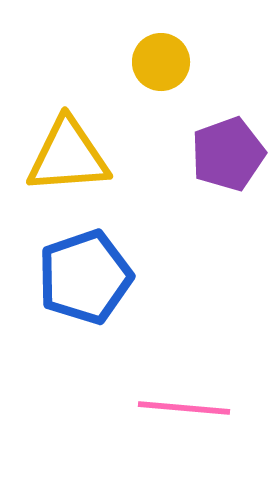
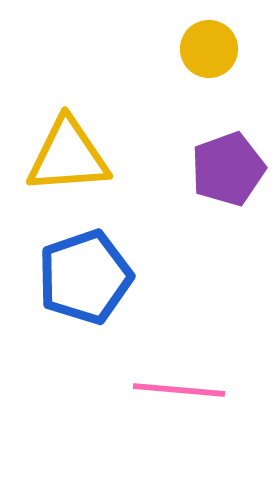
yellow circle: moved 48 px right, 13 px up
purple pentagon: moved 15 px down
pink line: moved 5 px left, 18 px up
